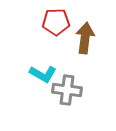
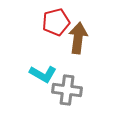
red pentagon: rotated 12 degrees counterclockwise
brown arrow: moved 7 px left
